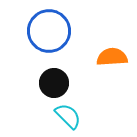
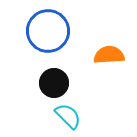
blue circle: moved 1 px left
orange semicircle: moved 3 px left, 2 px up
